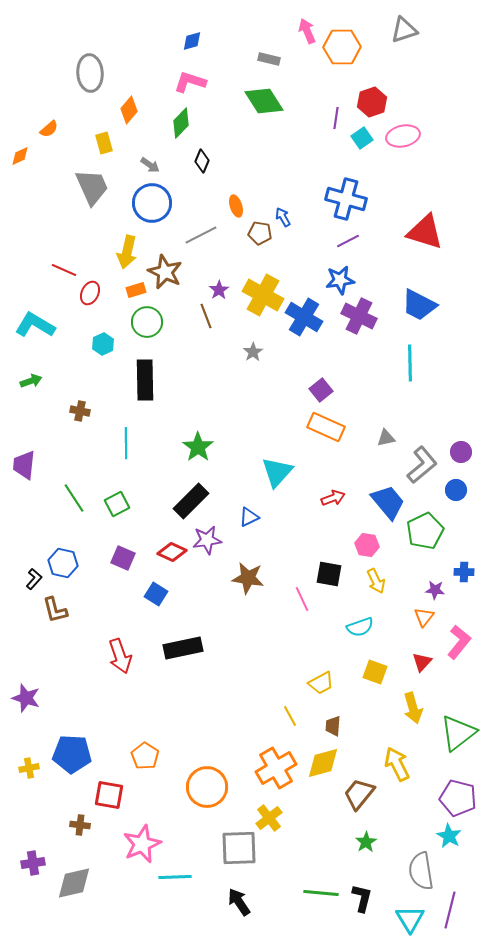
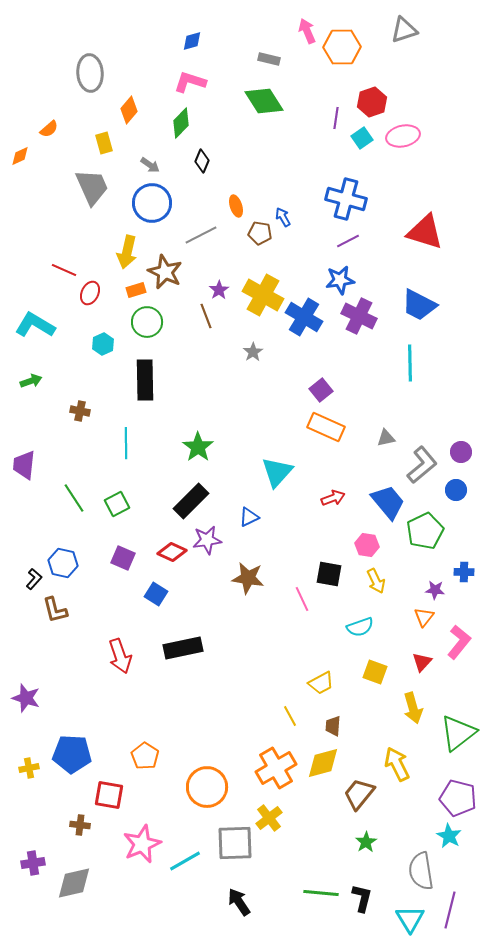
gray square at (239, 848): moved 4 px left, 5 px up
cyan line at (175, 877): moved 10 px right, 16 px up; rotated 28 degrees counterclockwise
